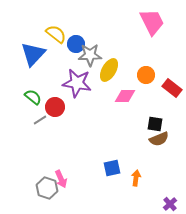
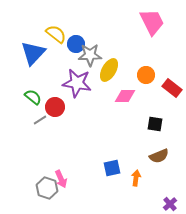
blue triangle: moved 1 px up
brown semicircle: moved 17 px down
